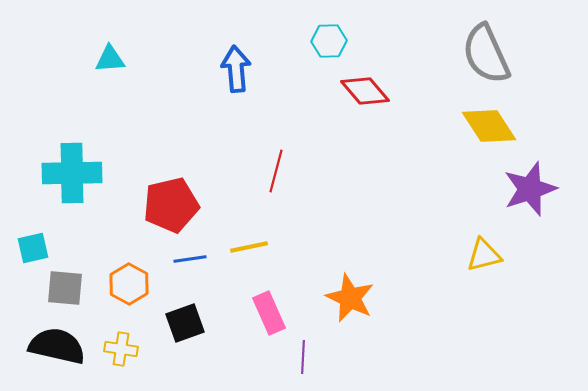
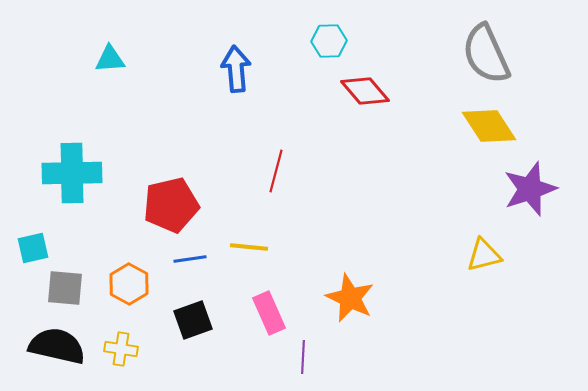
yellow line: rotated 18 degrees clockwise
black square: moved 8 px right, 3 px up
